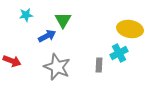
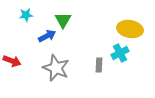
cyan cross: moved 1 px right
gray star: moved 1 px left, 1 px down
